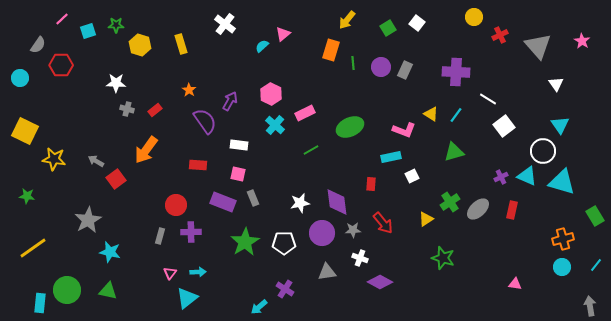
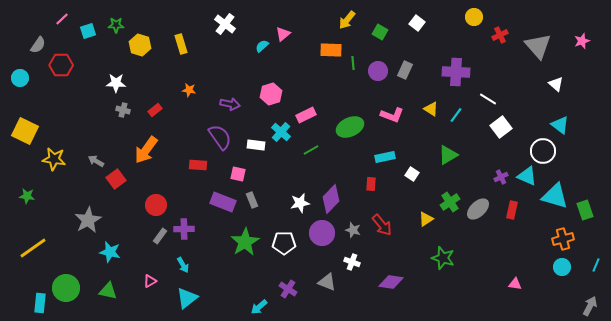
green square at (388, 28): moved 8 px left, 4 px down; rotated 28 degrees counterclockwise
pink star at (582, 41): rotated 21 degrees clockwise
orange rectangle at (331, 50): rotated 75 degrees clockwise
purple circle at (381, 67): moved 3 px left, 4 px down
white triangle at (556, 84): rotated 14 degrees counterclockwise
orange star at (189, 90): rotated 24 degrees counterclockwise
pink hexagon at (271, 94): rotated 15 degrees clockwise
purple arrow at (230, 101): moved 3 px down; rotated 72 degrees clockwise
gray cross at (127, 109): moved 4 px left, 1 px down
pink rectangle at (305, 113): moved 1 px right, 2 px down
yellow triangle at (431, 114): moved 5 px up
purple semicircle at (205, 121): moved 15 px right, 16 px down
cyan cross at (275, 125): moved 6 px right, 7 px down
cyan triangle at (560, 125): rotated 18 degrees counterclockwise
white square at (504, 126): moved 3 px left, 1 px down
pink L-shape at (404, 130): moved 12 px left, 15 px up
white rectangle at (239, 145): moved 17 px right
green triangle at (454, 152): moved 6 px left, 3 px down; rotated 15 degrees counterclockwise
cyan rectangle at (391, 157): moved 6 px left
white square at (412, 176): moved 2 px up; rotated 32 degrees counterclockwise
cyan triangle at (562, 182): moved 7 px left, 14 px down
gray rectangle at (253, 198): moved 1 px left, 2 px down
purple diamond at (337, 202): moved 6 px left, 3 px up; rotated 52 degrees clockwise
red circle at (176, 205): moved 20 px left
green rectangle at (595, 216): moved 10 px left, 6 px up; rotated 12 degrees clockwise
red arrow at (383, 223): moved 1 px left, 2 px down
gray star at (353, 230): rotated 21 degrees clockwise
purple cross at (191, 232): moved 7 px left, 3 px up
gray rectangle at (160, 236): rotated 21 degrees clockwise
white cross at (360, 258): moved 8 px left, 4 px down
cyan line at (596, 265): rotated 16 degrees counterclockwise
cyan arrow at (198, 272): moved 15 px left, 7 px up; rotated 63 degrees clockwise
gray triangle at (327, 272): moved 10 px down; rotated 30 degrees clockwise
pink triangle at (170, 273): moved 20 px left, 8 px down; rotated 24 degrees clockwise
purple diamond at (380, 282): moved 11 px right; rotated 20 degrees counterclockwise
purple cross at (285, 289): moved 3 px right
green circle at (67, 290): moved 1 px left, 2 px up
gray arrow at (590, 306): rotated 36 degrees clockwise
